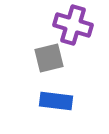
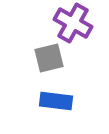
purple cross: moved 2 px up; rotated 12 degrees clockwise
